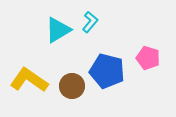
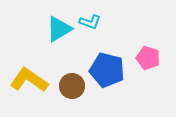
cyan L-shape: rotated 70 degrees clockwise
cyan triangle: moved 1 px right, 1 px up
blue pentagon: moved 1 px up
